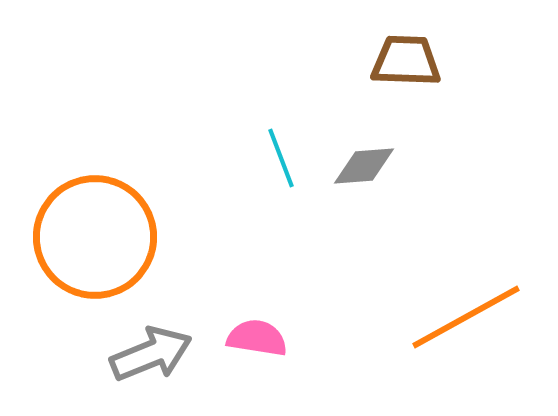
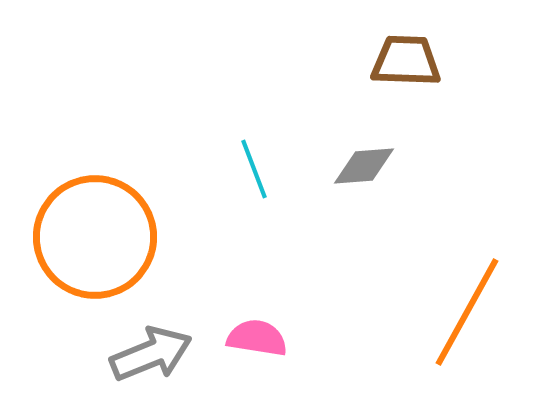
cyan line: moved 27 px left, 11 px down
orange line: moved 1 px right, 5 px up; rotated 32 degrees counterclockwise
